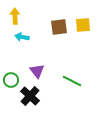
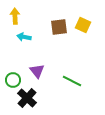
yellow square: rotated 28 degrees clockwise
cyan arrow: moved 2 px right
green circle: moved 2 px right
black cross: moved 3 px left, 2 px down
